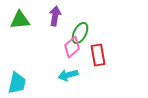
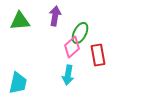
green triangle: moved 1 px down
cyan arrow: rotated 66 degrees counterclockwise
cyan trapezoid: moved 1 px right
